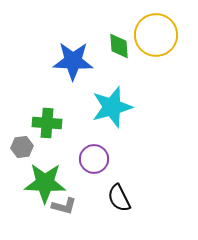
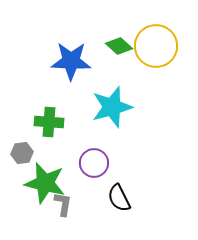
yellow circle: moved 11 px down
green diamond: rotated 44 degrees counterclockwise
blue star: moved 2 px left
green cross: moved 2 px right, 1 px up
gray hexagon: moved 6 px down
purple circle: moved 4 px down
green star: rotated 12 degrees clockwise
gray L-shape: moved 1 px left, 2 px up; rotated 95 degrees counterclockwise
